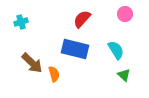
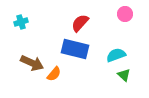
red semicircle: moved 2 px left, 4 px down
cyan semicircle: moved 5 px down; rotated 78 degrees counterclockwise
brown arrow: rotated 20 degrees counterclockwise
orange semicircle: rotated 56 degrees clockwise
